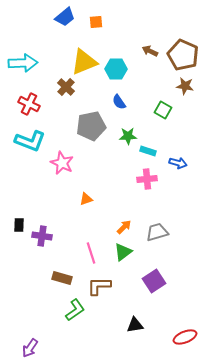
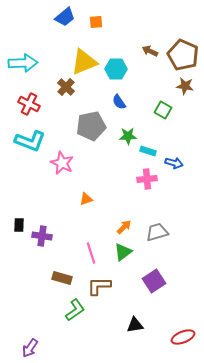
blue arrow: moved 4 px left
red ellipse: moved 2 px left
